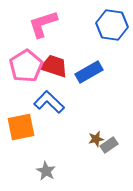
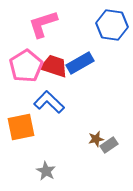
blue rectangle: moved 9 px left, 9 px up
